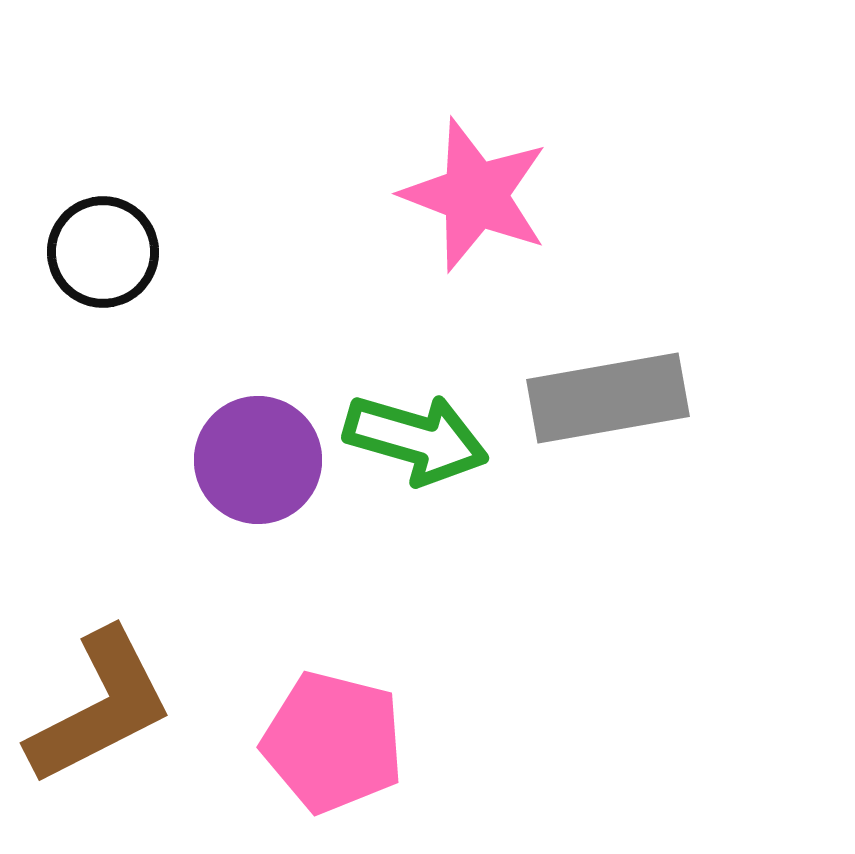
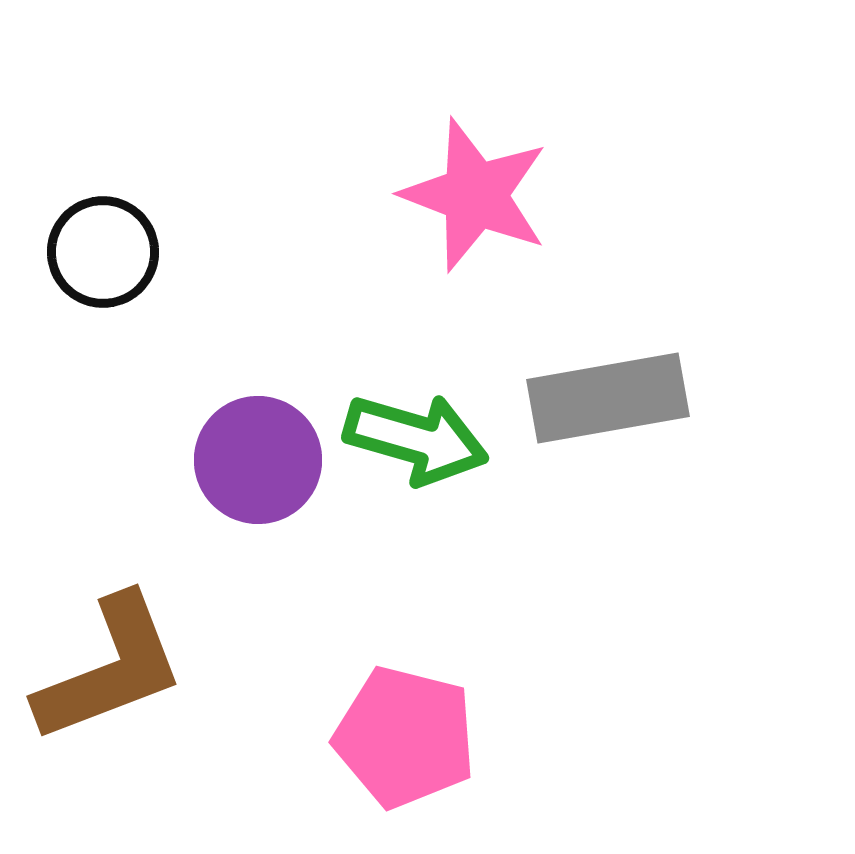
brown L-shape: moved 10 px right, 38 px up; rotated 6 degrees clockwise
pink pentagon: moved 72 px right, 5 px up
